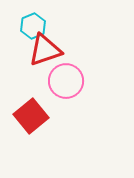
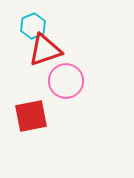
red square: rotated 28 degrees clockwise
